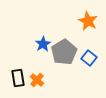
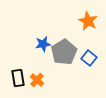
blue star: rotated 21 degrees clockwise
